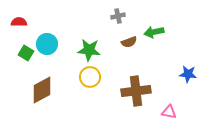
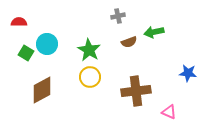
green star: rotated 25 degrees clockwise
blue star: moved 1 px up
pink triangle: rotated 14 degrees clockwise
